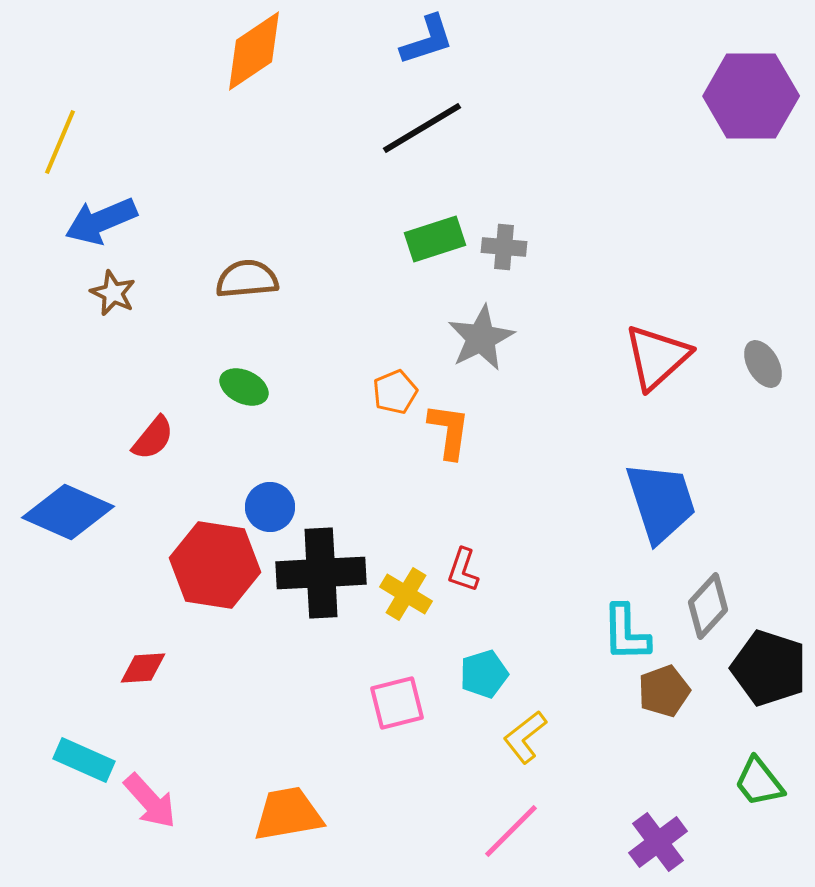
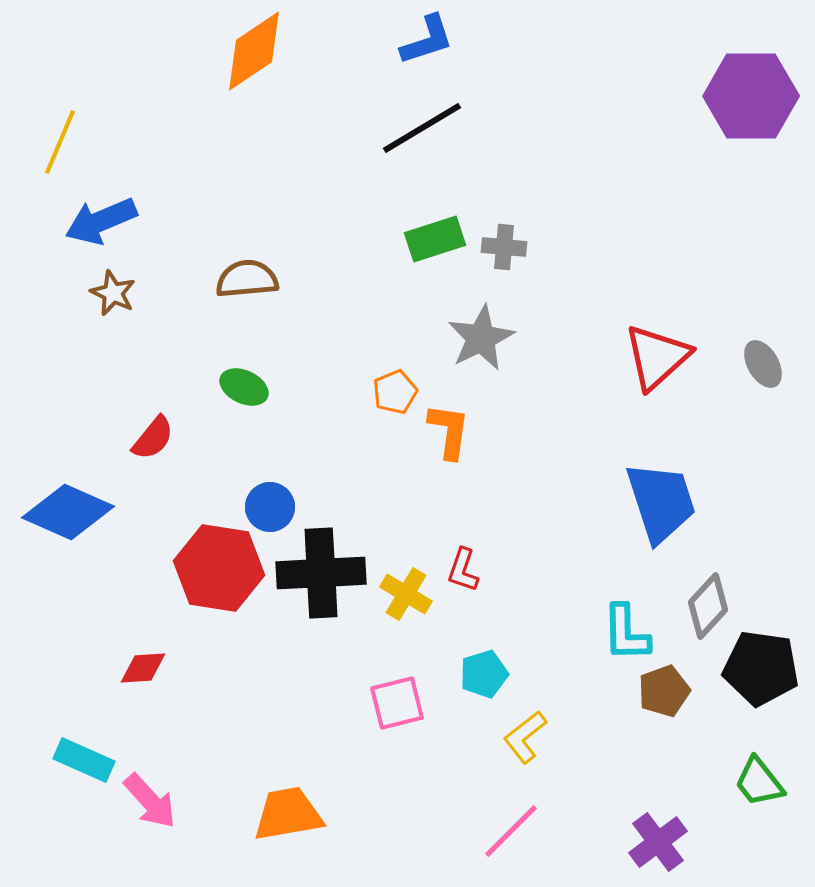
red hexagon: moved 4 px right, 3 px down
black pentagon: moved 8 px left; rotated 10 degrees counterclockwise
